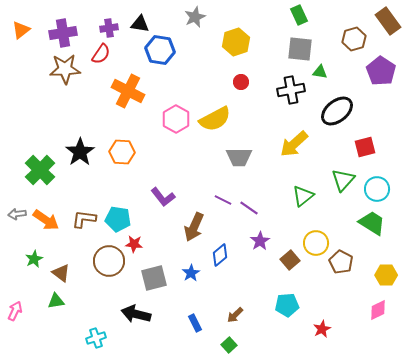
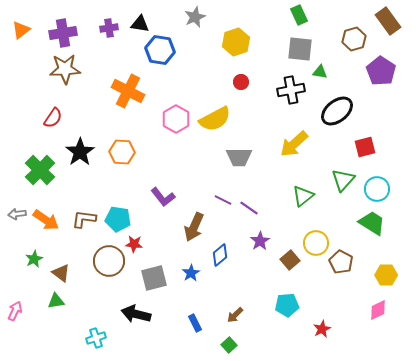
red semicircle at (101, 54): moved 48 px left, 64 px down
